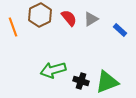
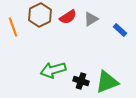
red semicircle: moved 1 px left, 1 px up; rotated 96 degrees clockwise
